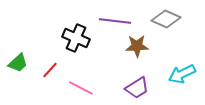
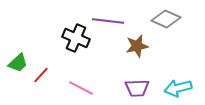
purple line: moved 7 px left
brown star: rotated 10 degrees counterclockwise
red line: moved 9 px left, 5 px down
cyan arrow: moved 4 px left, 14 px down; rotated 12 degrees clockwise
purple trapezoid: rotated 30 degrees clockwise
